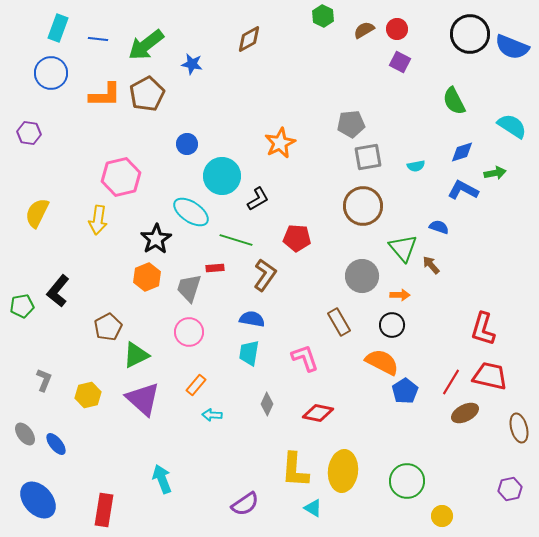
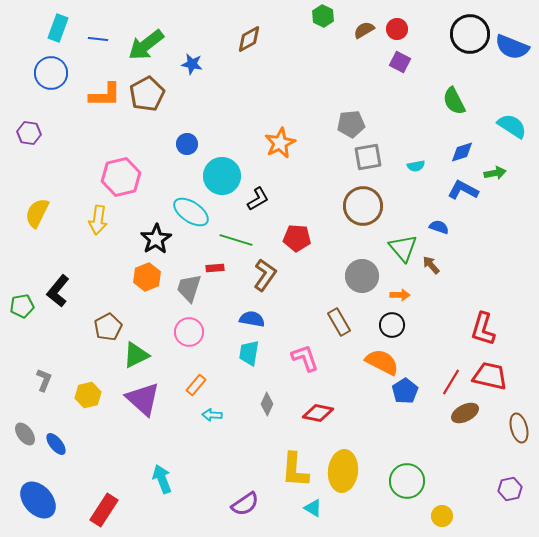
red rectangle at (104, 510): rotated 24 degrees clockwise
